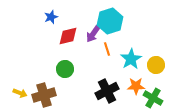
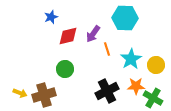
cyan hexagon: moved 15 px right, 3 px up; rotated 20 degrees clockwise
